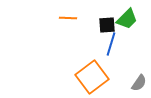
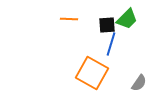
orange line: moved 1 px right, 1 px down
orange square: moved 4 px up; rotated 24 degrees counterclockwise
